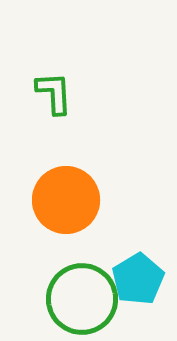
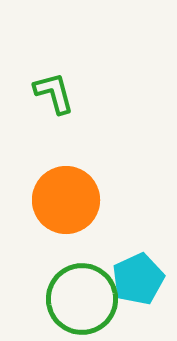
green L-shape: rotated 12 degrees counterclockwise
cyan pentagon: rotated 6 degrees clockwise
